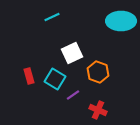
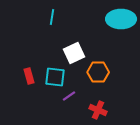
cyan line: rotated 56 degrees counterclockwise
cyan ellipse: moved 2 px up
white square: moved 2 px right
orange hexagon: rotated 20 degrees counterclockwise
cyan square: moved 2 px up; rotated 25 degrees counterclockwise
purple line: moved 4 px left, 1 px down
